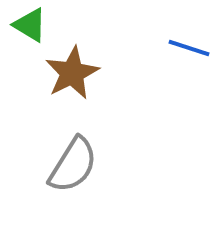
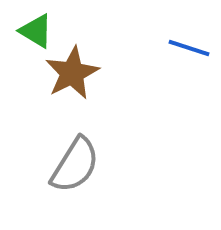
green triangle: moved 6 px right, 6 px down
gray semicircle: moved 2 px right
